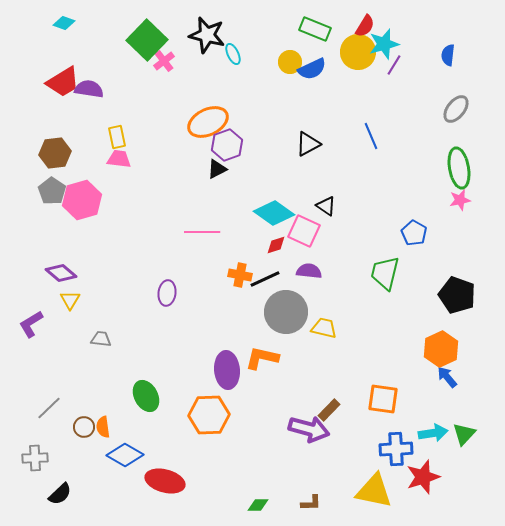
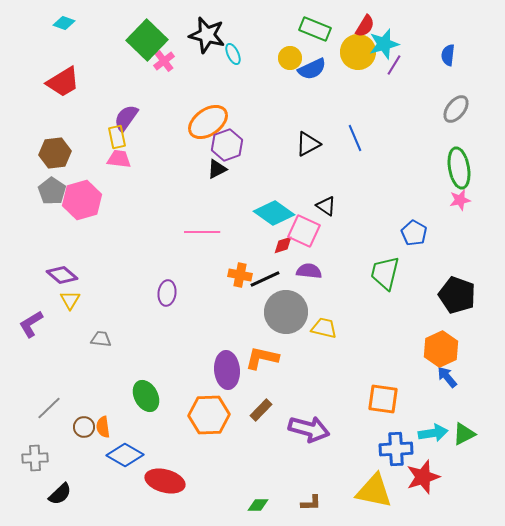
yellow circle at (290, 62): moved 4 px up
purple semicircle at (89, 89): moved 37 px right, 29 px down; rotated 64 degrees counterclockwise
orange ellipse at (208, 122): rotated 9 degrees counterclockwise
blue line at (371, 136): moved 16 px left, 2 px down
red diamond at (276, 245): moved 7 px right
purple diamond at (61, 273): moved 1 px right, 2 px down
brown rectangle at (329, 410): moved 68 px left
green triangle at (464, 434): rotated 20 degrees clockwise
